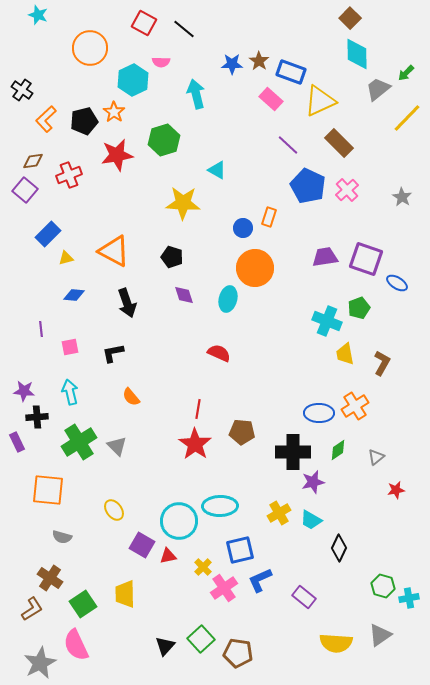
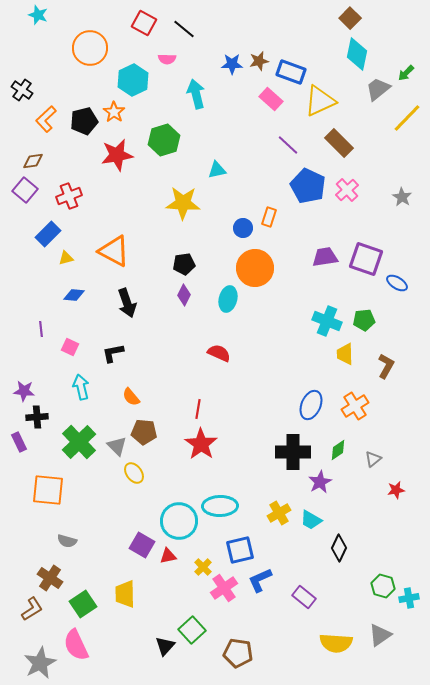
cyan diamond at (357, 54): rotated 12 degrees clockwise
brown star at (259, 61): rotated 24 degrees clockwise
pink semicircle at (161, 62): moved 6 px right, 3 px up
cyan triangle at (217, 170): rotated 42 degrees counterclockwise
red cross at (69, 175): moved 21 px down
black pentagon at (172, 257): moved 12 px right, 7 px down; rotated 25 degrees counterclockwise
purple diamond at (184, 295): rotated 45 degrees clockwise
green pentagon at (359, 308): moved 5 px right, 12 px down; rotated 15 degrees clockwise
pink square at (70, 347): rotated 36 degrees clockwise
yellow trapezoid at (345, 354): rotated 10 degrees clockwise
brown L-shape at (382, 363): moved 4 px right, 3 px down
cyan arrow at (70, 392): moved 11 px right, 5 px up
blue ellipse at (319, 413): moved 8 px left, 8 px up; rotated 68 degrees counterclockwise
brown pentagon at (242, 432): moved 98 px left
purple rectangle at (17, 442): moved 2 px right
green cross at (79, 442): rotated 12 degrees counterclockwise
red star at (195, 444): moved 6 px right
gray triangle at (376, 457): moved 3 px left, 2 px down
purple star at (313, 482): moved 7 px right; rotated 15 degrees counterclockwise
yellow ellipse at (114, 510): moved 20 px right, 37 px up
gray semicircle at (62, 537): moved 5 px right, 4 px down
green square at (201, 639): moved 9 px left, 9 px up
